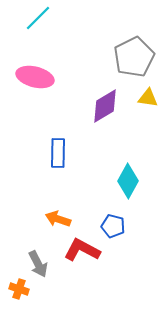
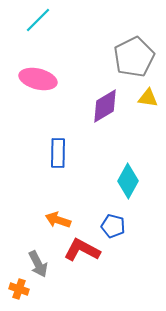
cyan line: moved 2 px down
pink ellipse: moved 3 px right, 2 px down
orange arrow: moved 1 px down
